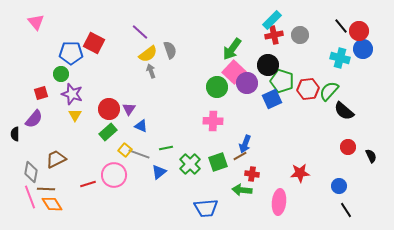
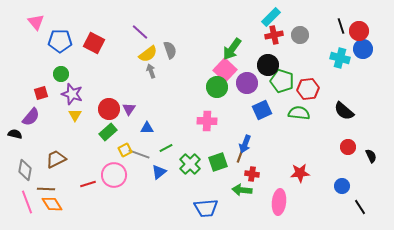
cyan rectangle at (272, 20): moved 1 px left, 3 px up
black line at (341, 26): rotated 21 degrees clockwise
blue pentagon at (71, 53): moved 11 px left, 12 px up
pink square at (234, 72): moved 9 px left, 2 px up
green semicircle at (329, 91): moved 30 px left, 22 px down; rotated 55 degrees clockwise
blue square at (272, 99): moved 10 px left, 11 px down
purple semicircle at (34, 119): moved 3 px left, 2 px up
pink cross at (213, 121): moved 6 px left
blue triangle at (141, 126): moved 6 px right, 2 px down; rotated 24 degrees counterclockwise
black semicircle at (15, 134): rotated 104 degrees clockwise
green line at (166, 148): rotated 16 degrees counterclockwise
yellow square at (125, 150): rotated 24 degrees clockwise
brown line at (240, 156): rotated 40 degrees counterclockwise
gray diamond at (31, 172): moved 6 px left, 2 px up
blue circle at (339, 186): moved 3 px right
pink line at (30, 197): moved 3 px left, 5 px down
black line at (346, 210): moved 14 px right, 3 px up
